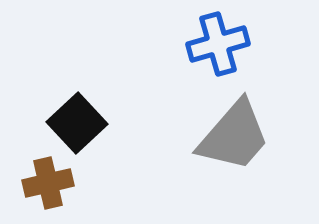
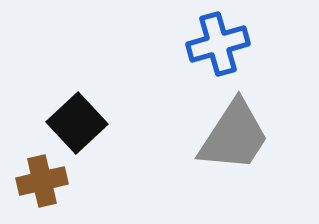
gray trapezoid: rotated 8 degrees counterclockwise
brown cross: moved 6 px left, 2 px up
